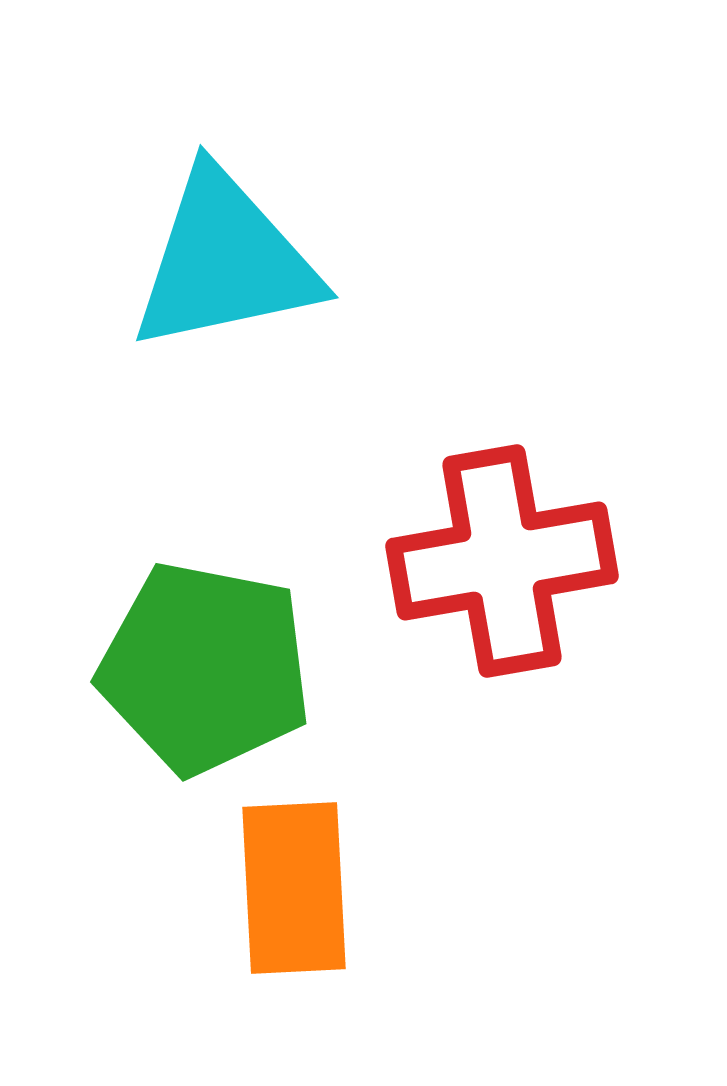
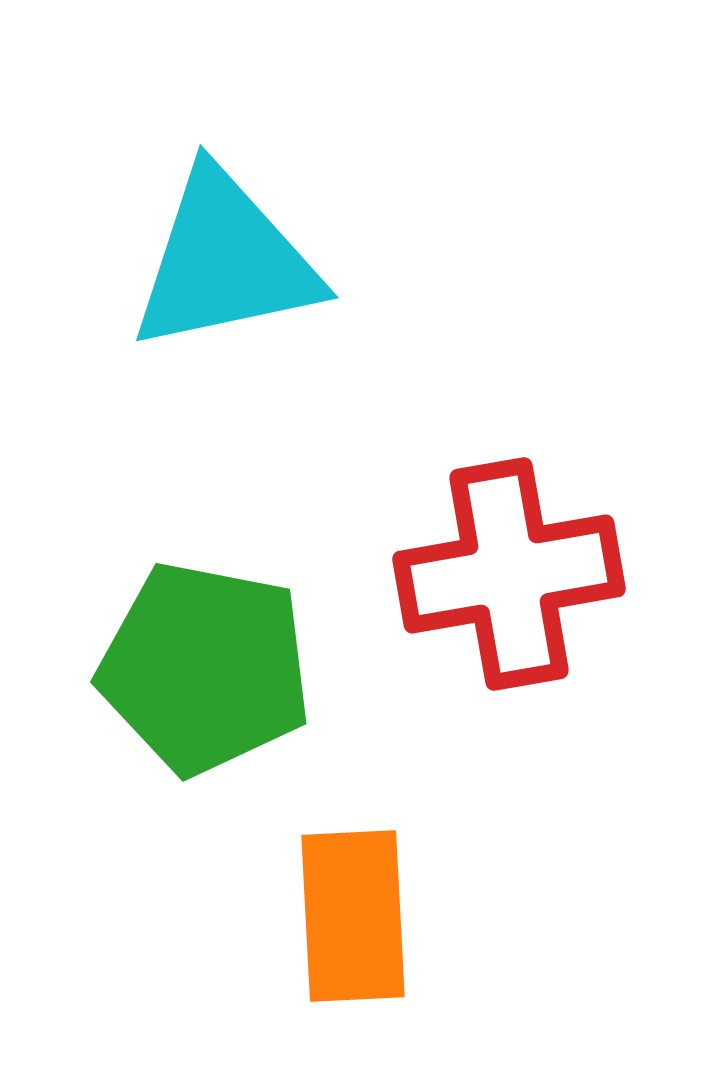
red cross: moved 7 px right, 13 px down
orange rectangle: moved 59 px right, 28 px down
